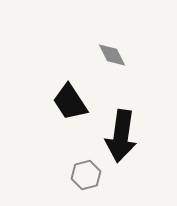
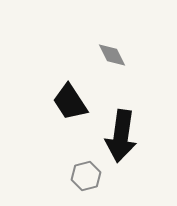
gray hexagon: moved 1 px down
